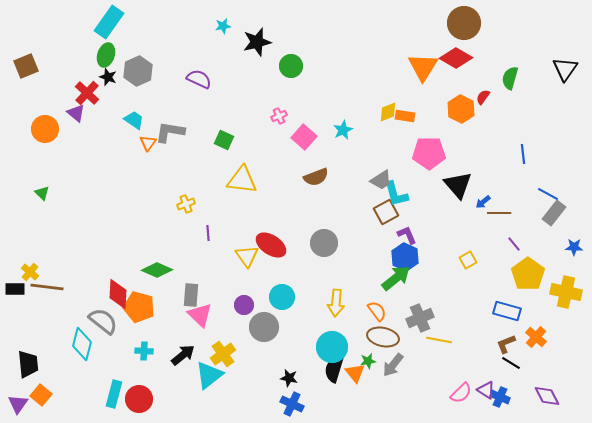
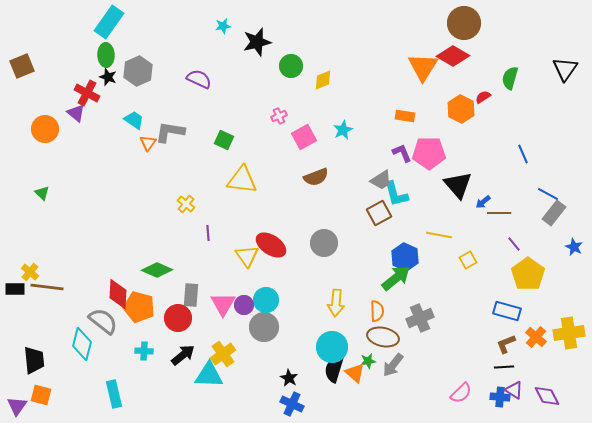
green ellipse at (106, 55): rotated 20 degrees counterclockwise
red diamond at (456, 58): moved 3 px left, 2 px up
brown square at (26, 66): moved 4 px left
red cross at (87, 93): rotated 15 degrees counterclockwise
red semicircle at (483, 97): rotated 21 degrees clockwise
yellow diamond at (388, 112): moved 65 px left, 32 px up
pink square at (304, 137): rotated 20 degrees clockwise
blue line at (523, 154): rotated 18 degrees counterclockwise
yellow cross at (186, 204): rotated 30 degrees counterclockwise
brown square at (386, 212): moved 7 px left, 1 px down
purple L-shape at (407, 235): moved 5 px left, 82 px up
blue star at (574, 247): rotated 24 degrees clockwise
yellow cross at (566, 292): moved 3 px right, 41 px down; rotated 20 degrees counterclockwise
cyan circle at (282, 297): moved 16 px left, 3 px down
orange semicircle at (377, 311): rotated 35 degrees clockwise
pink triangle at (200, 315): moved 23 px right, 11 px up; rotated 16 degrees clockwise
yellow line at (439, 340): moved 105 px up
black line at (511, 363): moved 7 px left, 4 px down; rotated 36 degrees counterclockwise
black trapezoid at (28, 364): moved 6 px right, 4 px up
orange triangle at (355, 373): rotated 10 degrees counterclockwise
cyan triangle at (209, 375): rotated 40 degrees clockwise
black star at (289, 378): rotated 18 degrees clockwise
purple triangle at (486, 390): moved 28 px right
cyan rectangle at (114, 394): rotated 28 degrees counterclockwise
orange square at (41, 395): rotated 25 degrees counterclockwise
blue cross at (500, 397): rotated 18 degrees counterclockwise
red circle at (139, 399): moved 39 px right, 81 px up
purple triangle at (18, 404): moved 1 px left, 2 px down
